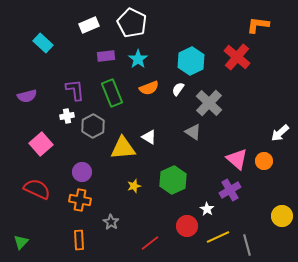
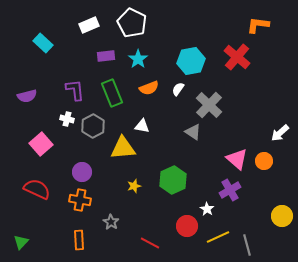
cyan hexagon: rotated 16 degrees clockwise
gray cross: moved 2 px down
white cross: moved 3 px down; rotated 24 degrees clockwise
white triangle: moved 7 px left, 11 px up; rotated 21 degrees counterclockwise
red line: rotated 66 degrees clockwise
